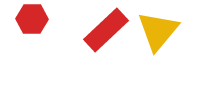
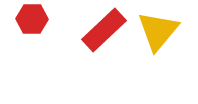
red rectangle: moved 2 px left
